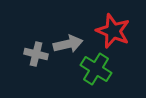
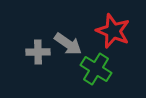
gray arrow: rotated 48 degrees clockwise
gray cross: moved 2 px right, 2 px up; rotated 15 degrees counterclockwise
